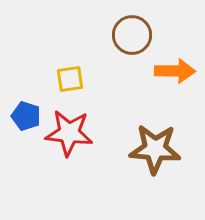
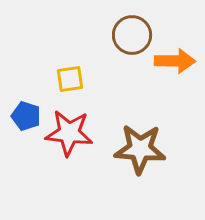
orange arrow: moved 10 px up
brown star: moved 15 px left
